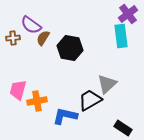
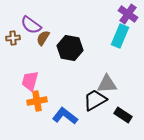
purple cross: rotated 18 degrees counterclockwise
cyan rectangle: moved 1 px left; rotated 30 degrees clockwise
gray triangle: rotated 40 degrees clockwise
pink trapezoid: moved 12 px right, 9 px up
black trapezoid: moved 5 px right
blue L-shape: rotated 25 degrees clockwise
black rectangle: moved 13 px up
